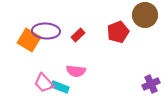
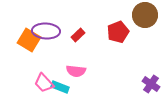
purple cross: rotated 30 degrees counterclockwise
